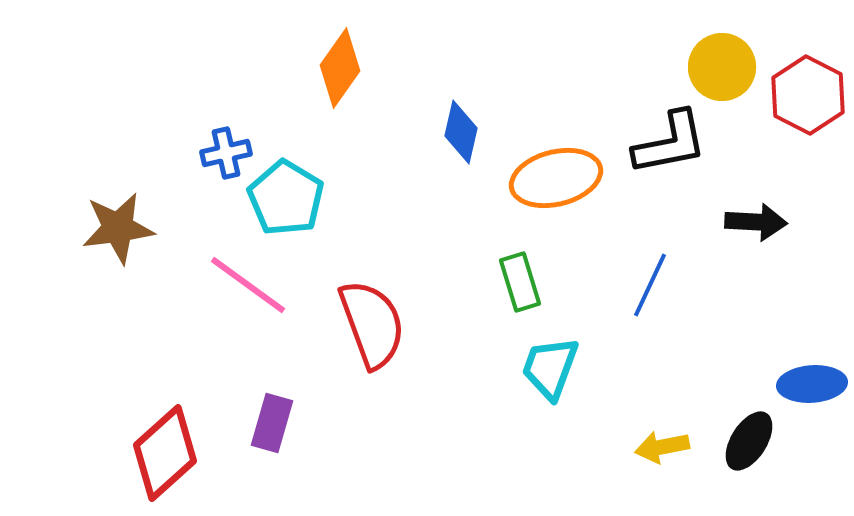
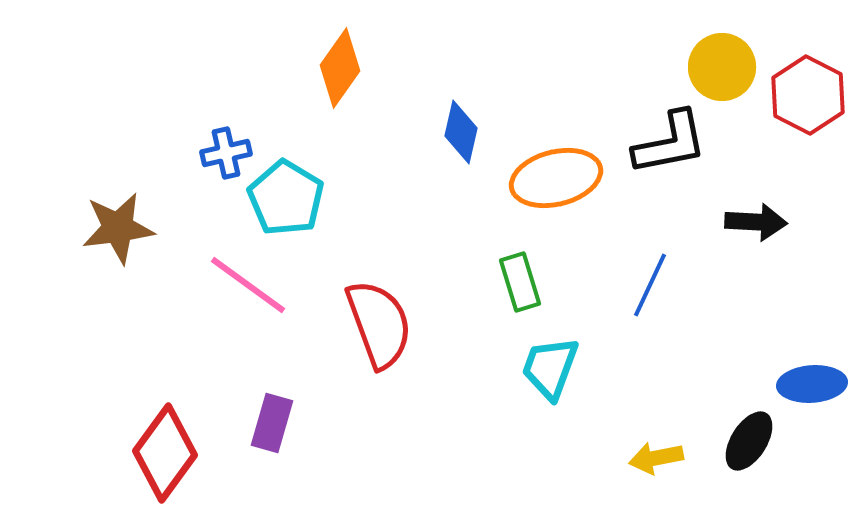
red semicircle: moved 7 px right
yellow arrow: moved 6 px left, 11 px down
red diamond: rotated 12 degrees counterclockwise
